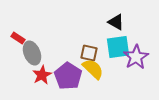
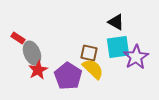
red star: moved 4 px left, 5 px up
